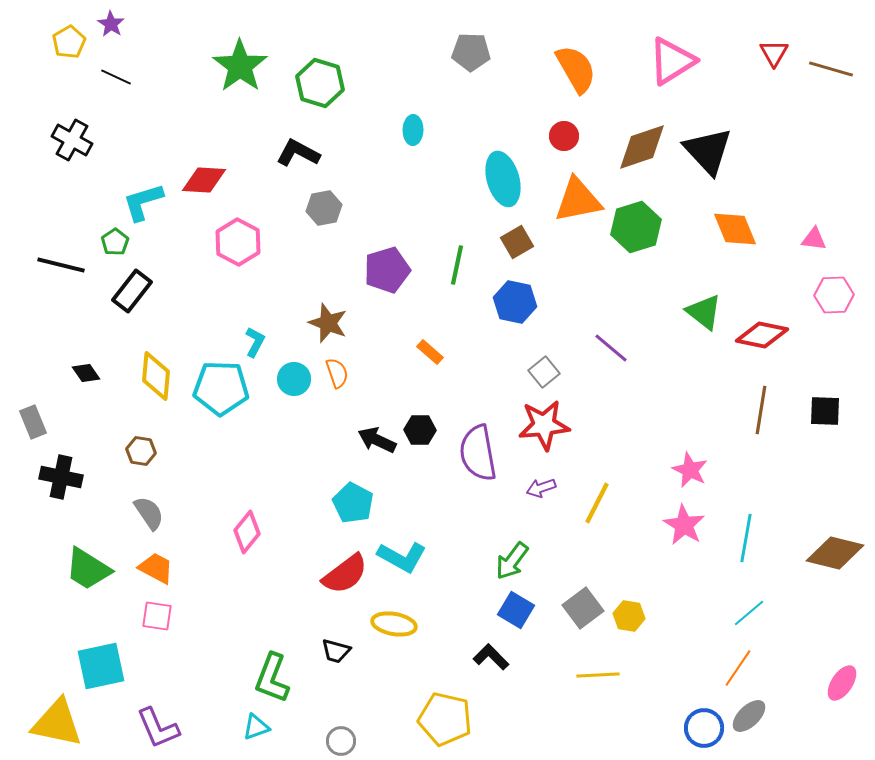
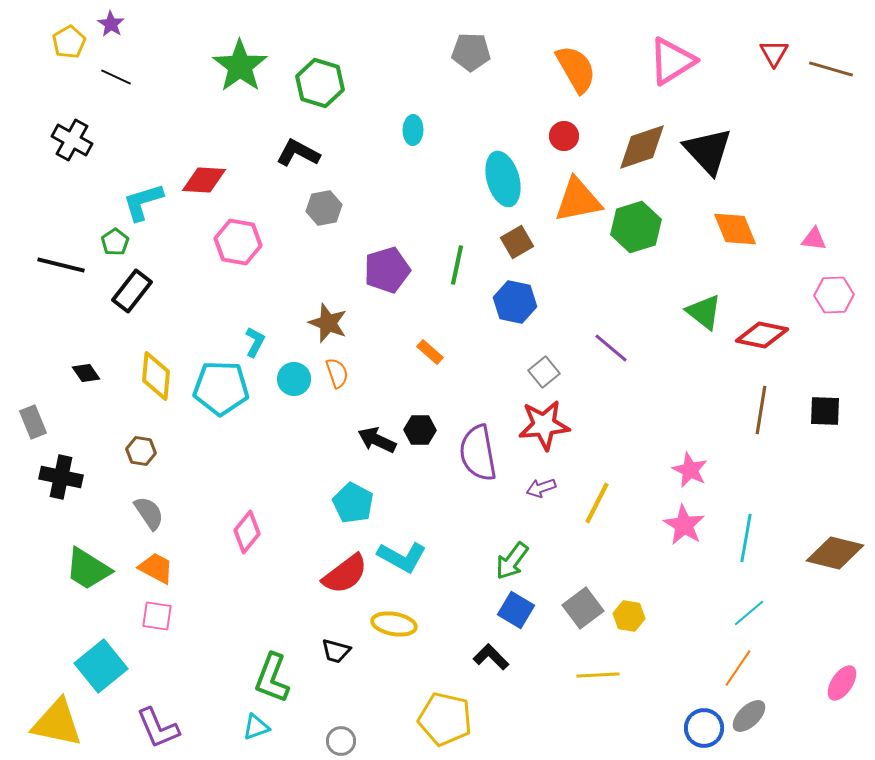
pink hexagon at (238, 242): rotated 18 degrees counterclockwise
cyan square at (101, 666): rotated 27 degrees counterclockwise
